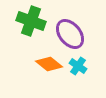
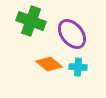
purple ellipse: moved 2 px right
cyan cross: moved 1 px down; rotated 30 degrees counterclockwise
